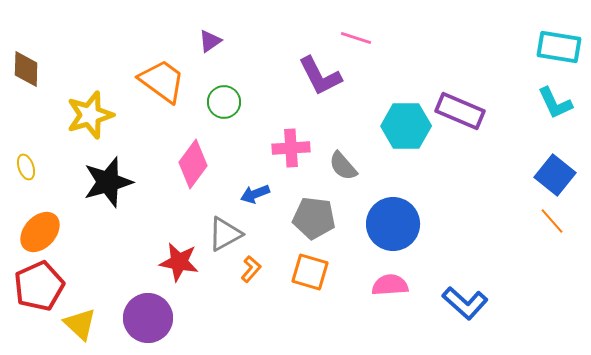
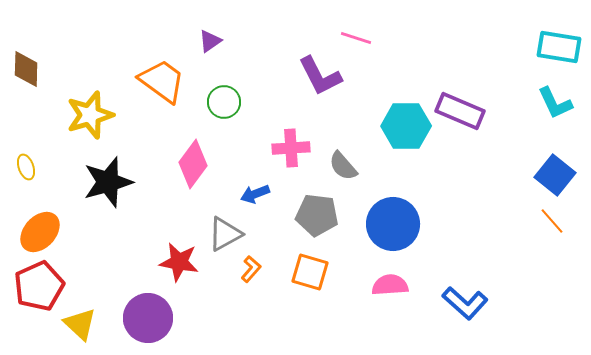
gray pentagon: moved 3 px right, 3 px up
